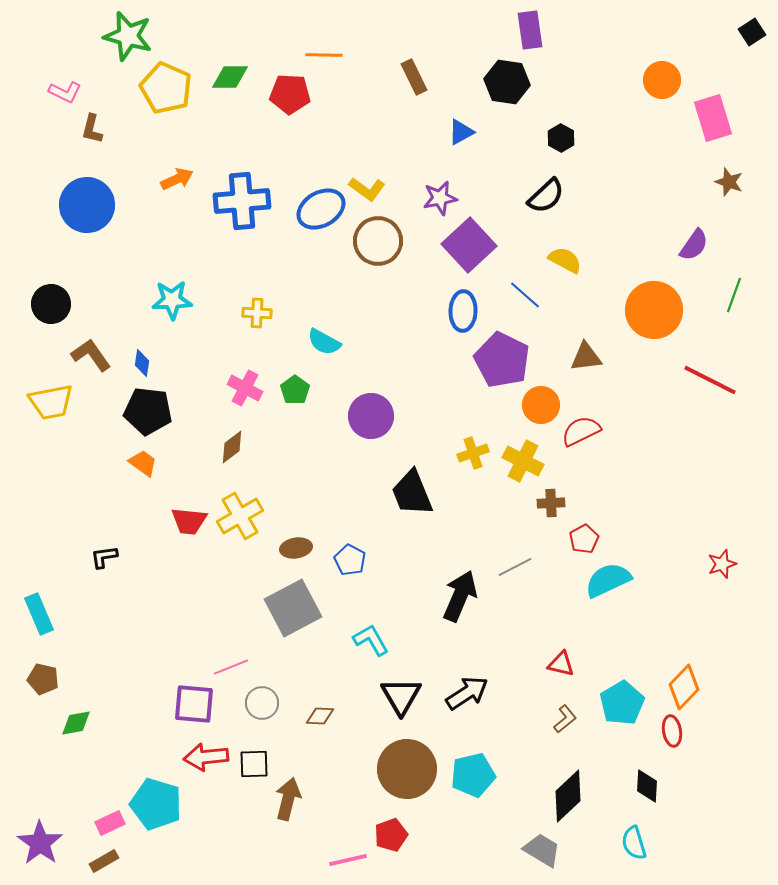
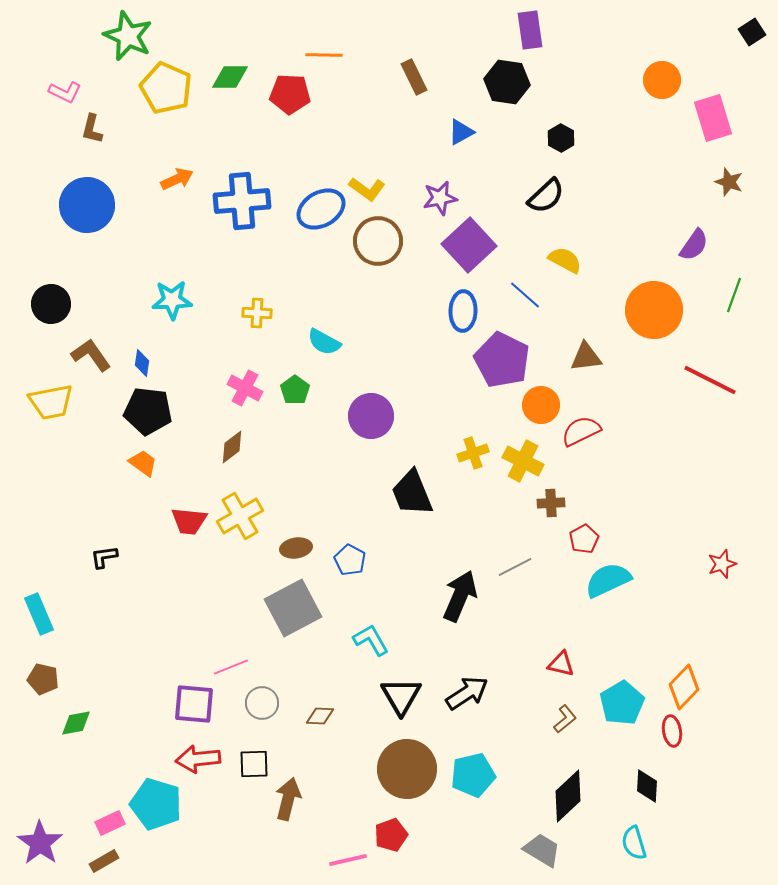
green star at (128, 36): rotated 9 degrees clockwise
red arrow at (206, 757): moved 8 px left, 2 px down
